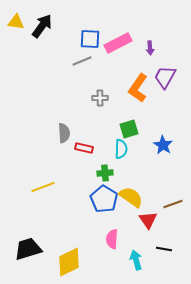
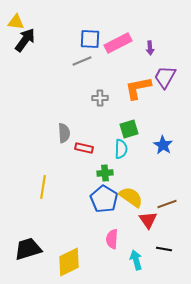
black arrow: moved 17 px left, 14 px down
orange L-shape: rotated 44 degrees clockwise
yellow line: rotated 60 degrees counterclockwise
brown line: moved 6 px left
